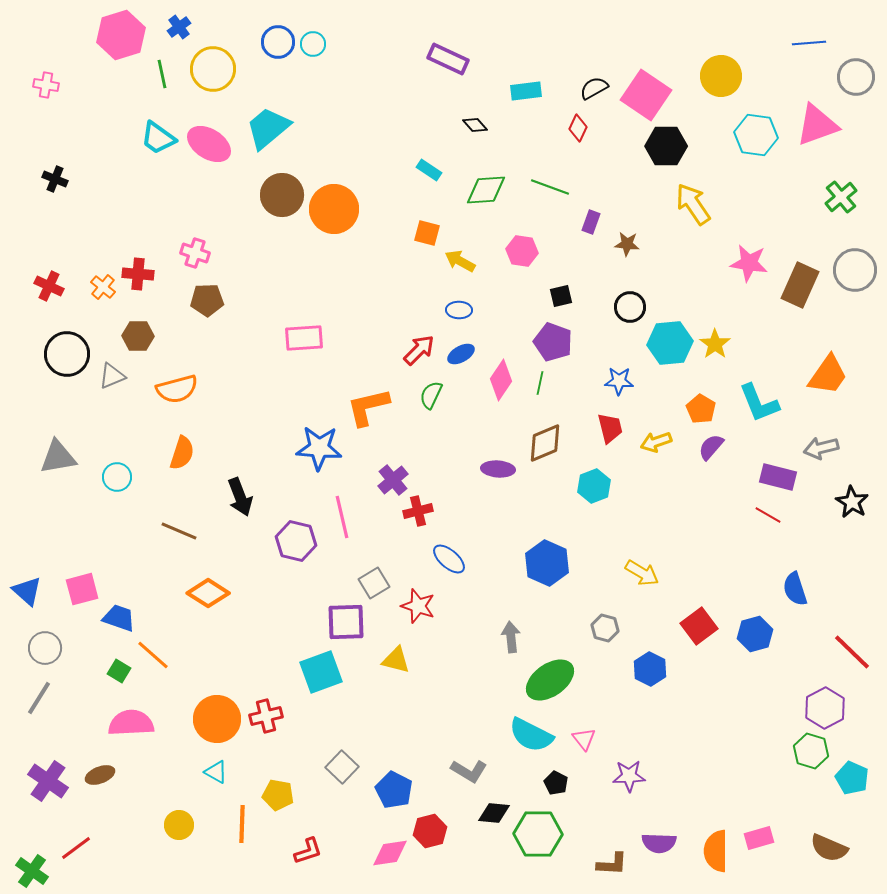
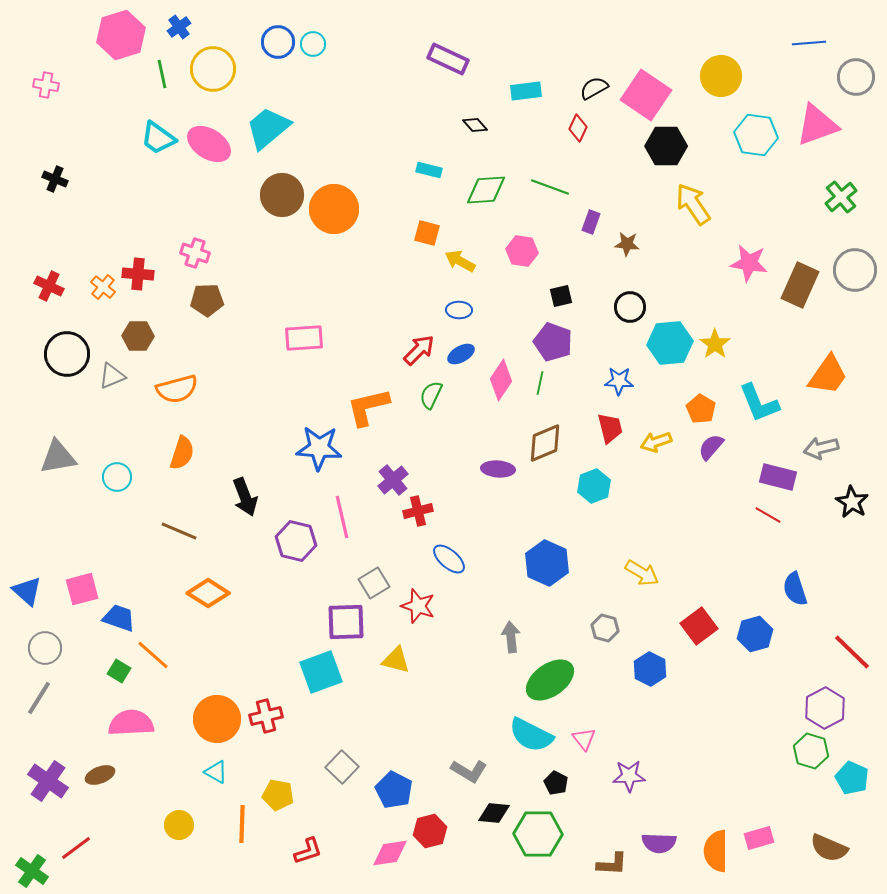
cyan rectangle at (429, 170): rotated 20 degrees counterclockwise
black arrow at (240, 497): moved 5 px right
